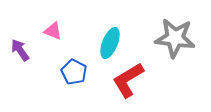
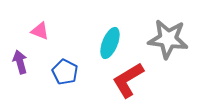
pink triangle: moved 13 px left
gray star: moved 7 px left, 1 px down
purple arrow: moved 12 px down; rotated 20 degrees clockwise
blue pentagon: moved 9 px left
